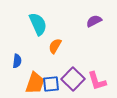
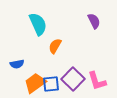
purple semicircle: rotated 91 degrees clockwise
blue semicircle: moved 3 px down; rotated 72 degrees clockwise
orange trapezoid: rotated 145 degrees counterclockwise
